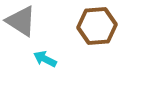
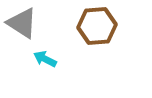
gray triangle: moved 1 px right, 2 px down
